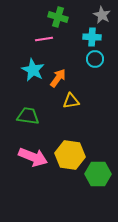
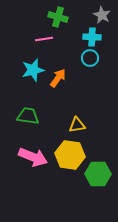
cyan circle: moved 5 px left, 1 px up
cyan star: rotated 30 degrees clockwise
yellow triangle: moved 6 px right, 24 px down
